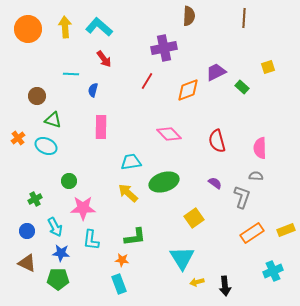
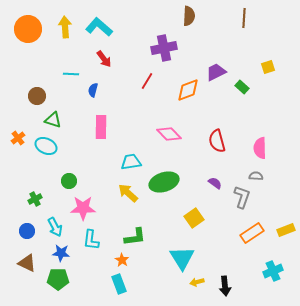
orange star at (122, 260): rotated 24 degrees clockwise
